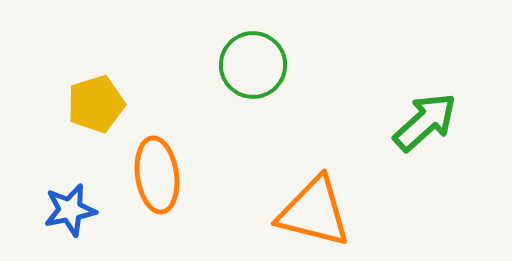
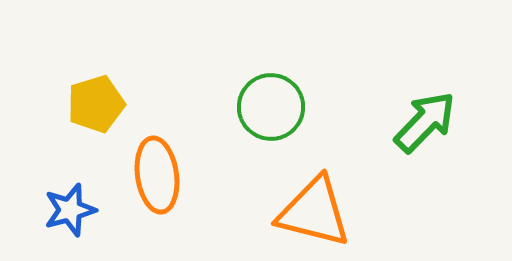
green circle: moved 18 px right, 42 px down
green arrow: rotated 4 degrees counterclockwise
blue star: rotated 4 degrees counterclockwise
